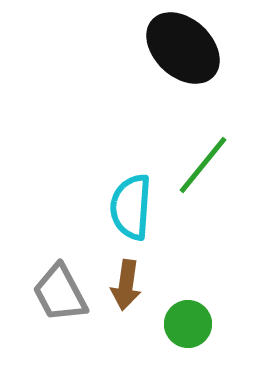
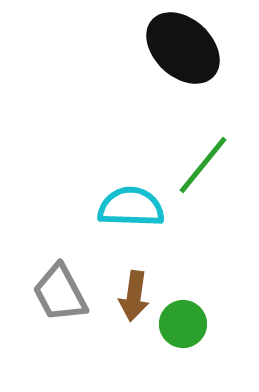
cyan semicircle: rotated 88 degrees clockwise
brown arrow: moved 8 px right, 11 px down
green circle: moved 5 px left
